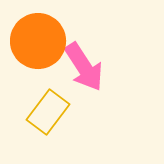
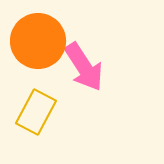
yellow rectangle: moved 12 px left; rotated 9 degrees counterclockwise
